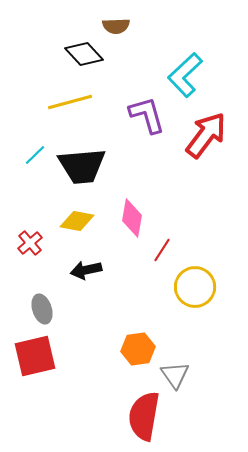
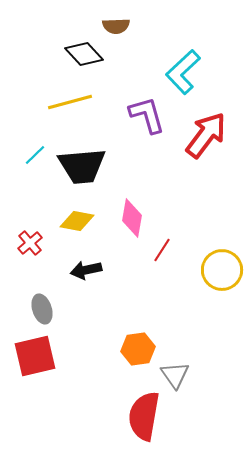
cyan L-shape: moved 2 px left, 3 px up
yellow circle: moved 27 px right, 17 px up
